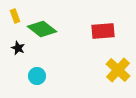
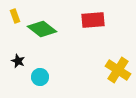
red rectangle: moved 10 px left, 11 px up
black star: moved 13 px down
yellow cross: rotated 10 degrees counterclockwise
cyan circle: moved 3 px right, 1 px down
